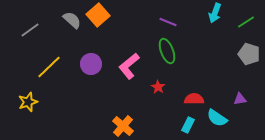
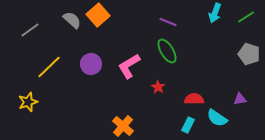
green line: moved 5 px up
green ellipse: rotated 10 degrees counterclockwise
pink L-shape: rotated 8 degrees clockwise
